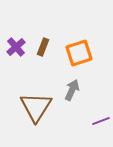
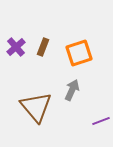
brown triangle: rotated 12 degrees counterclockwise
